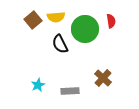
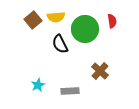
red semicircle: moved 1 px right
brown cross: moved 3 px left, 7 px up
